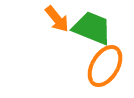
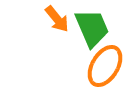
green trapezoid: rotated 45 degrees clockwise
